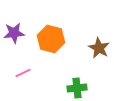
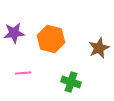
brown star: rotated 20 degrees clockwise
pink line: rotated 21 degrees clockwise
green cross: moved 6 px left, 6 px up; rotated 24 degrees clockwise
